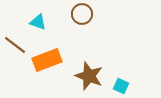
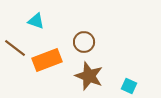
brown circle: moved 2 px right, 28 px down
cyan triangle: moved 2 px left, 1 px up
brown line: moved 3 px down
cyan square: moved 8 px right
